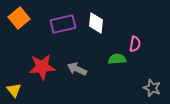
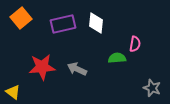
orange square: moved 2 px right
green semicircle: moved 1 px up
yellow triangle: moved 1 px left, 2 px down; rotated 14 degrees counterclockwise
